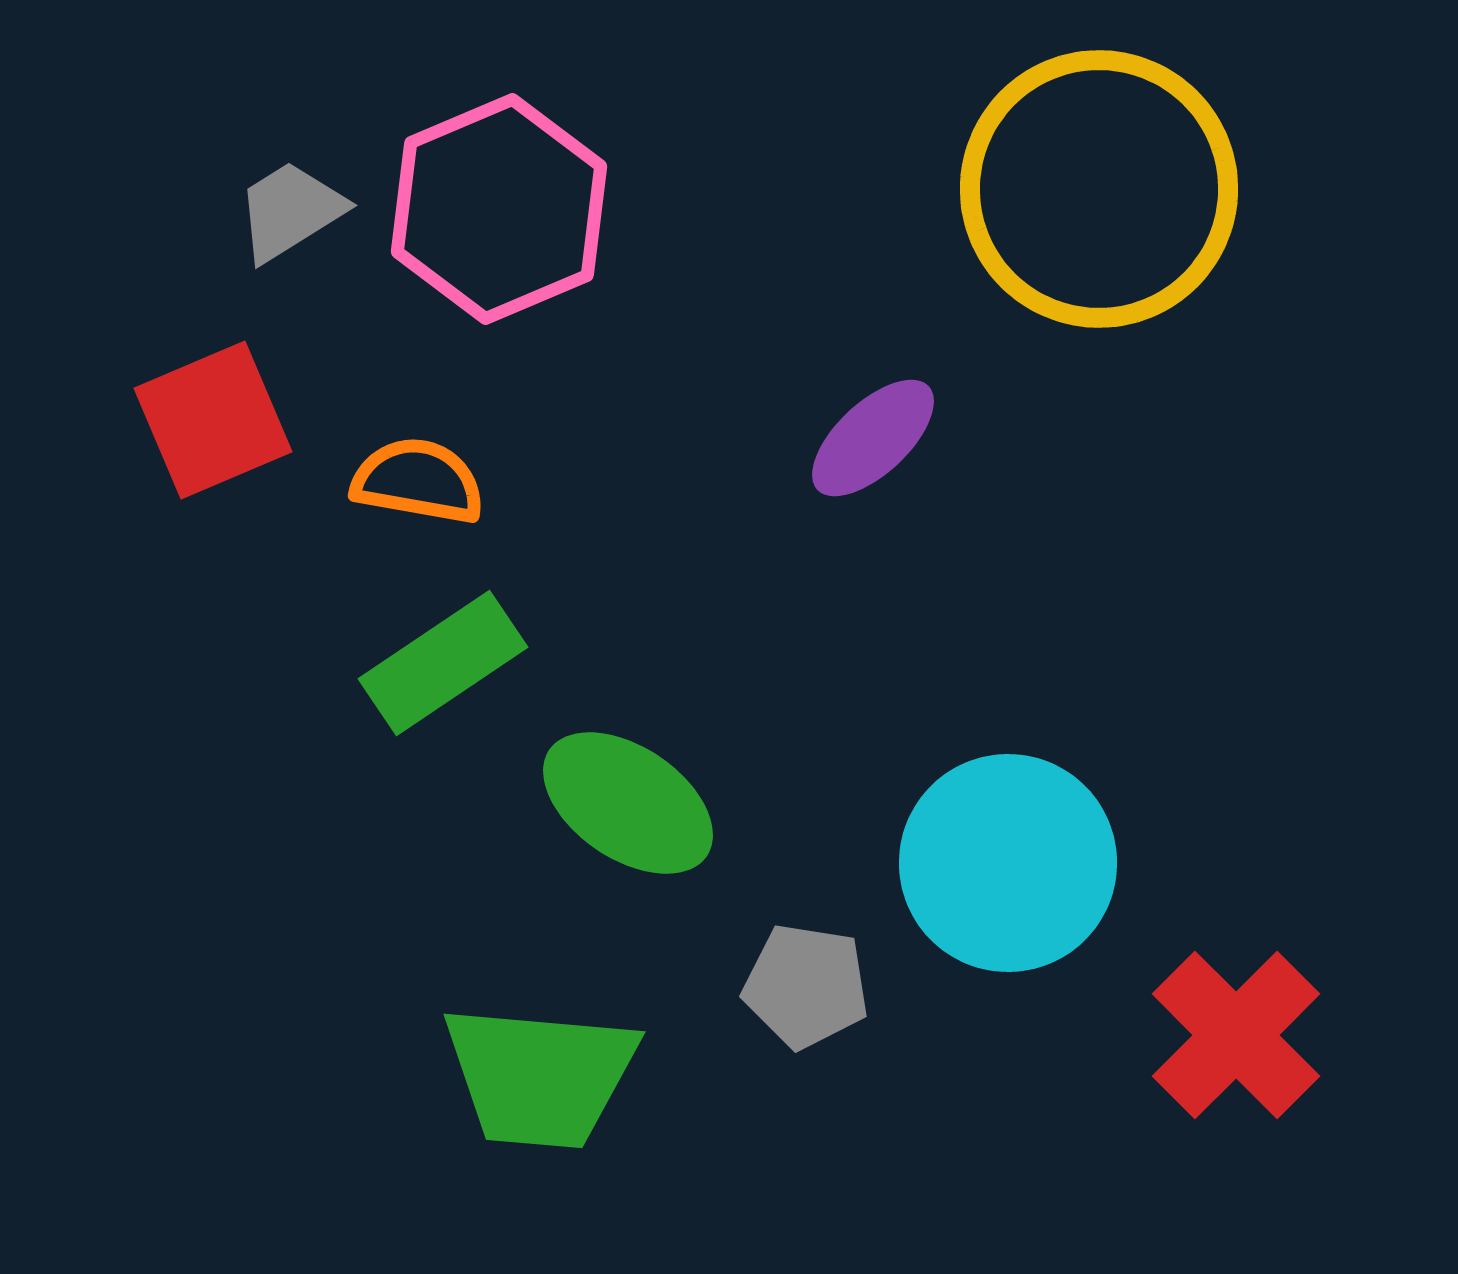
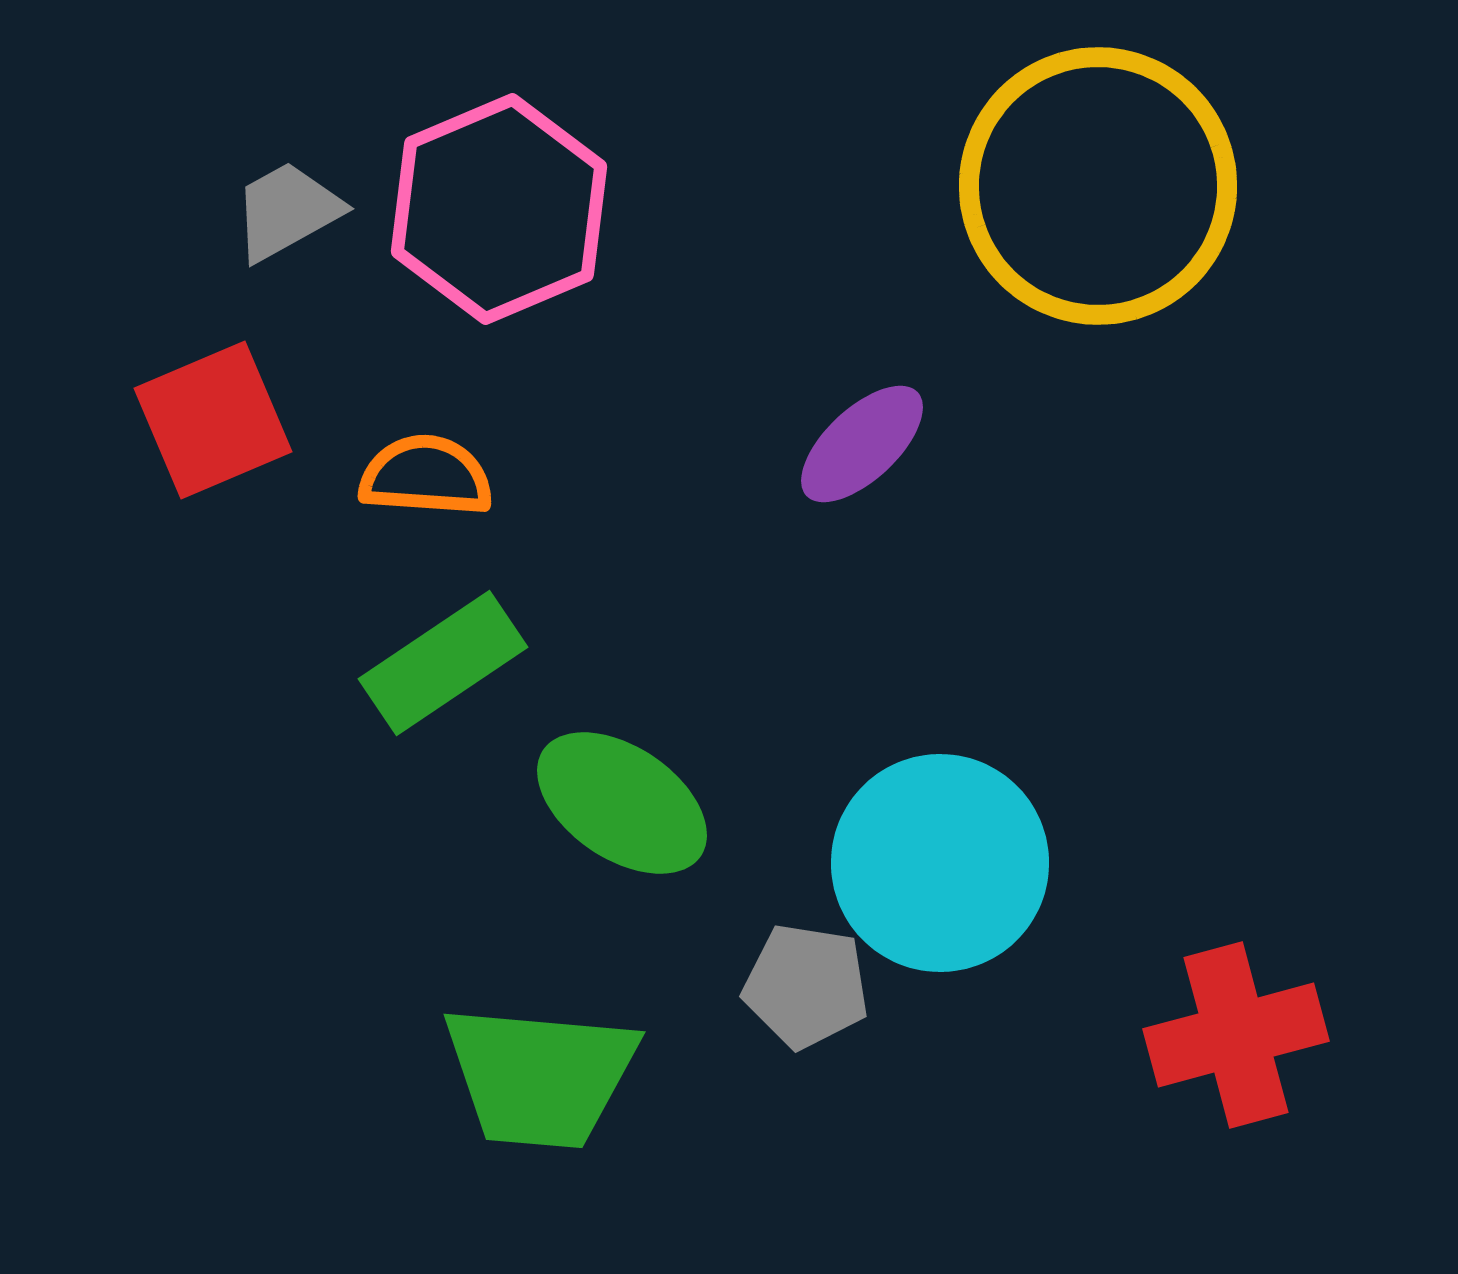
yellow circle: moved 1 px left, 3 px up
gray trapezoid: moved 3 px left; rotated 3 degrees clockwise
purple ellipse: moved 11 px left, 6 px down
orange semicircle: moved 8 px right, 5 px up; rotated 6 degrees counterclockwise
green ellipse: moved 6 px left
cyan circle: moved 68 px left
red cross: rotated 30 degrees clockwise
